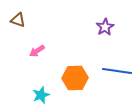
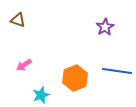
pink arrow: moved 13 px left, 14 px down
orange hexagon: rotated 20 degrees counterclockwise
